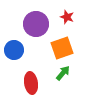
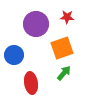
red star: rotated 16 degrees counterclockwise
blue circle: moved 5 px down
green arrow: moved 1 px right
